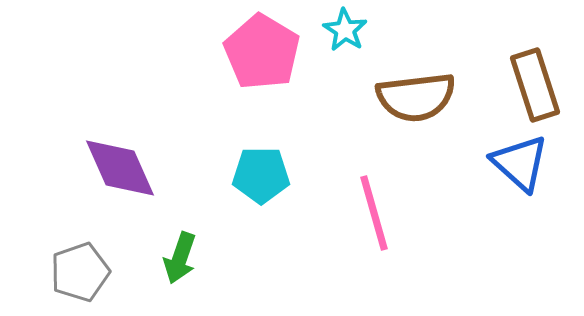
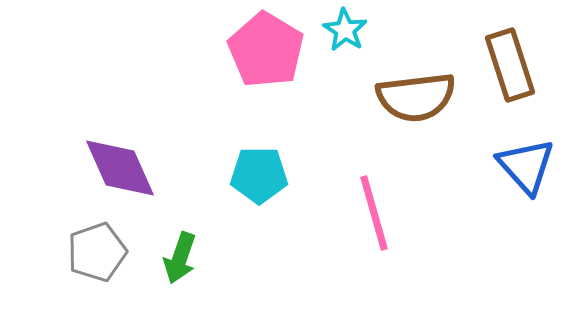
pink pentagon: moved 4 px right, 2 px up
brown rectangle: moved 25 px left, 20 px up
blue triangle: moved 6 px right, 3 px down; rotated 6 degrees clockwise
cyan pentagon: moved 2 px left
gray pentagon: moved 17 px right, 20 px up
